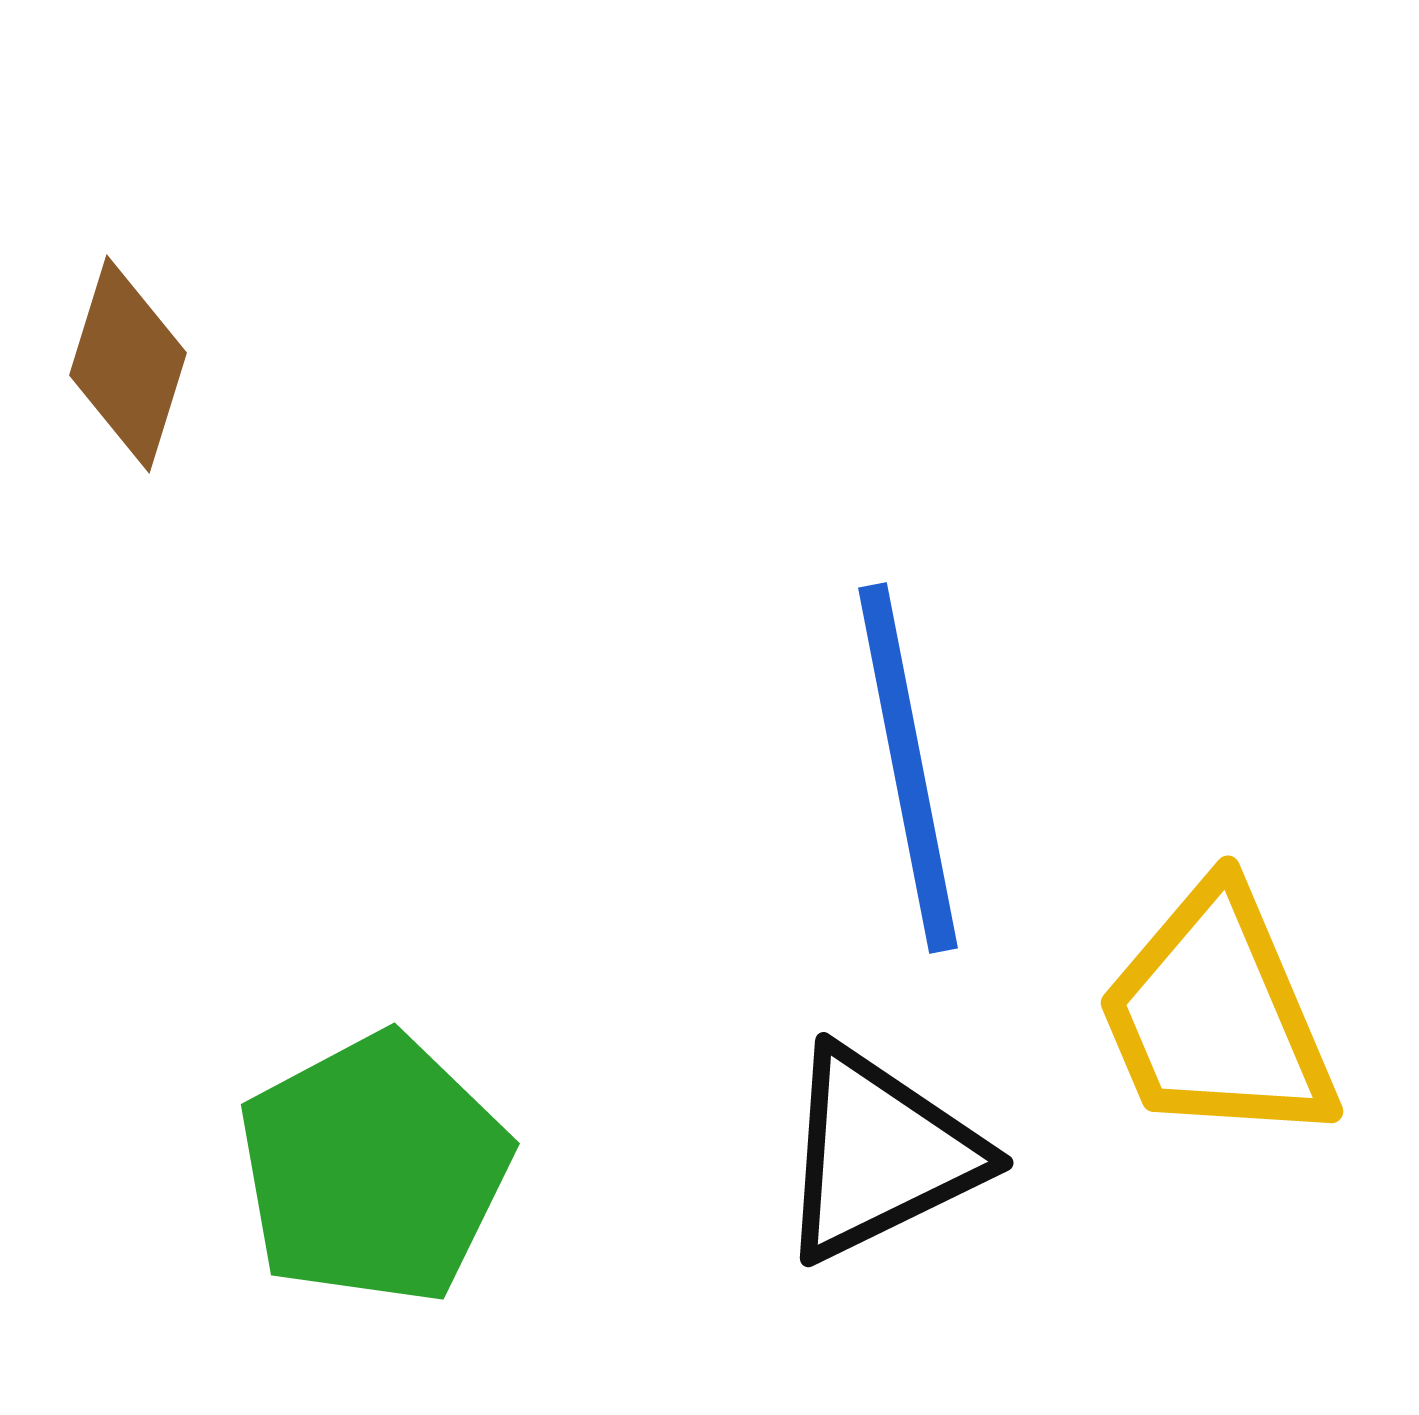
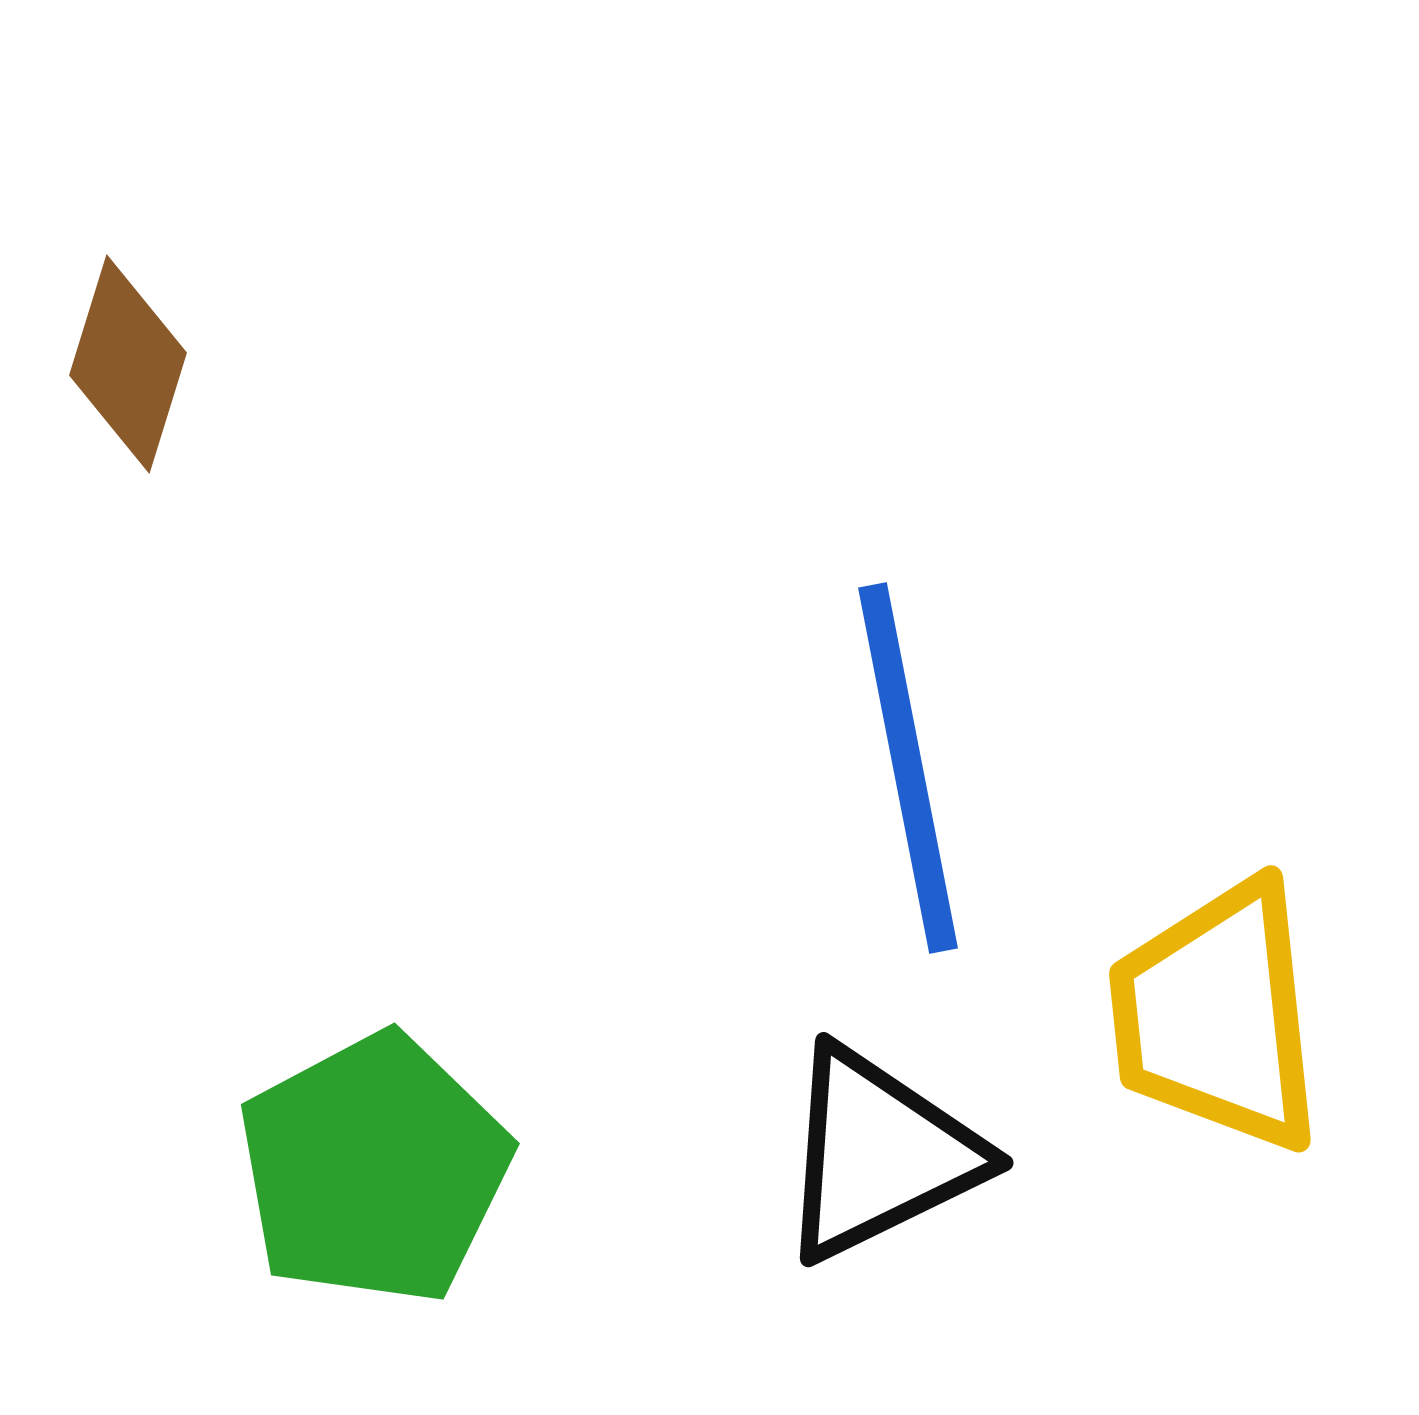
yellow trapezoid: rotated 17 degrees clockwise
